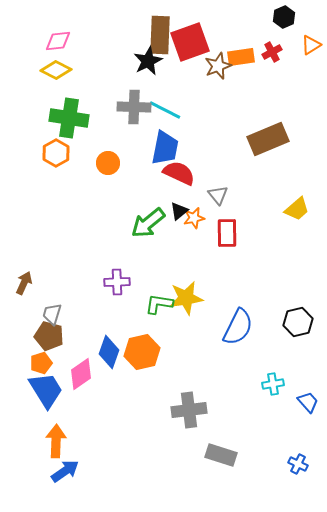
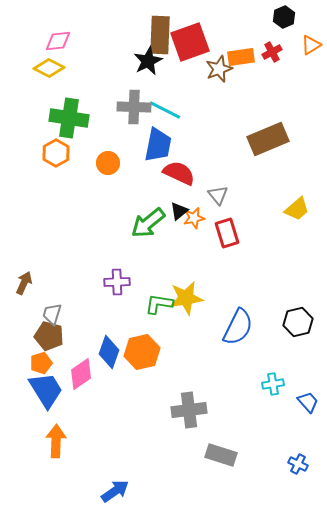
brown star at (218, 66): moved 1 px right, 3 px down
yellow diamond at (56, 70): moved 7 px left, 2 px up
blue trapezoid at (165, 148): moved 7 px left, 3 px up
red rectangle at (227, 233): rotated 16 degrees counterclockwise
blue arrow at (65, 471): moved 50 px right, 20 px down
